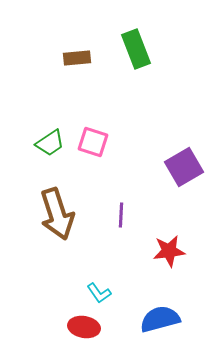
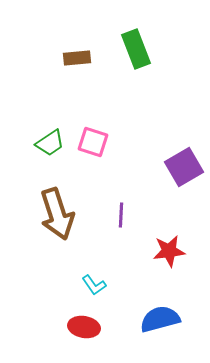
cyan L-shape: moved 5 px left, 8 px up
